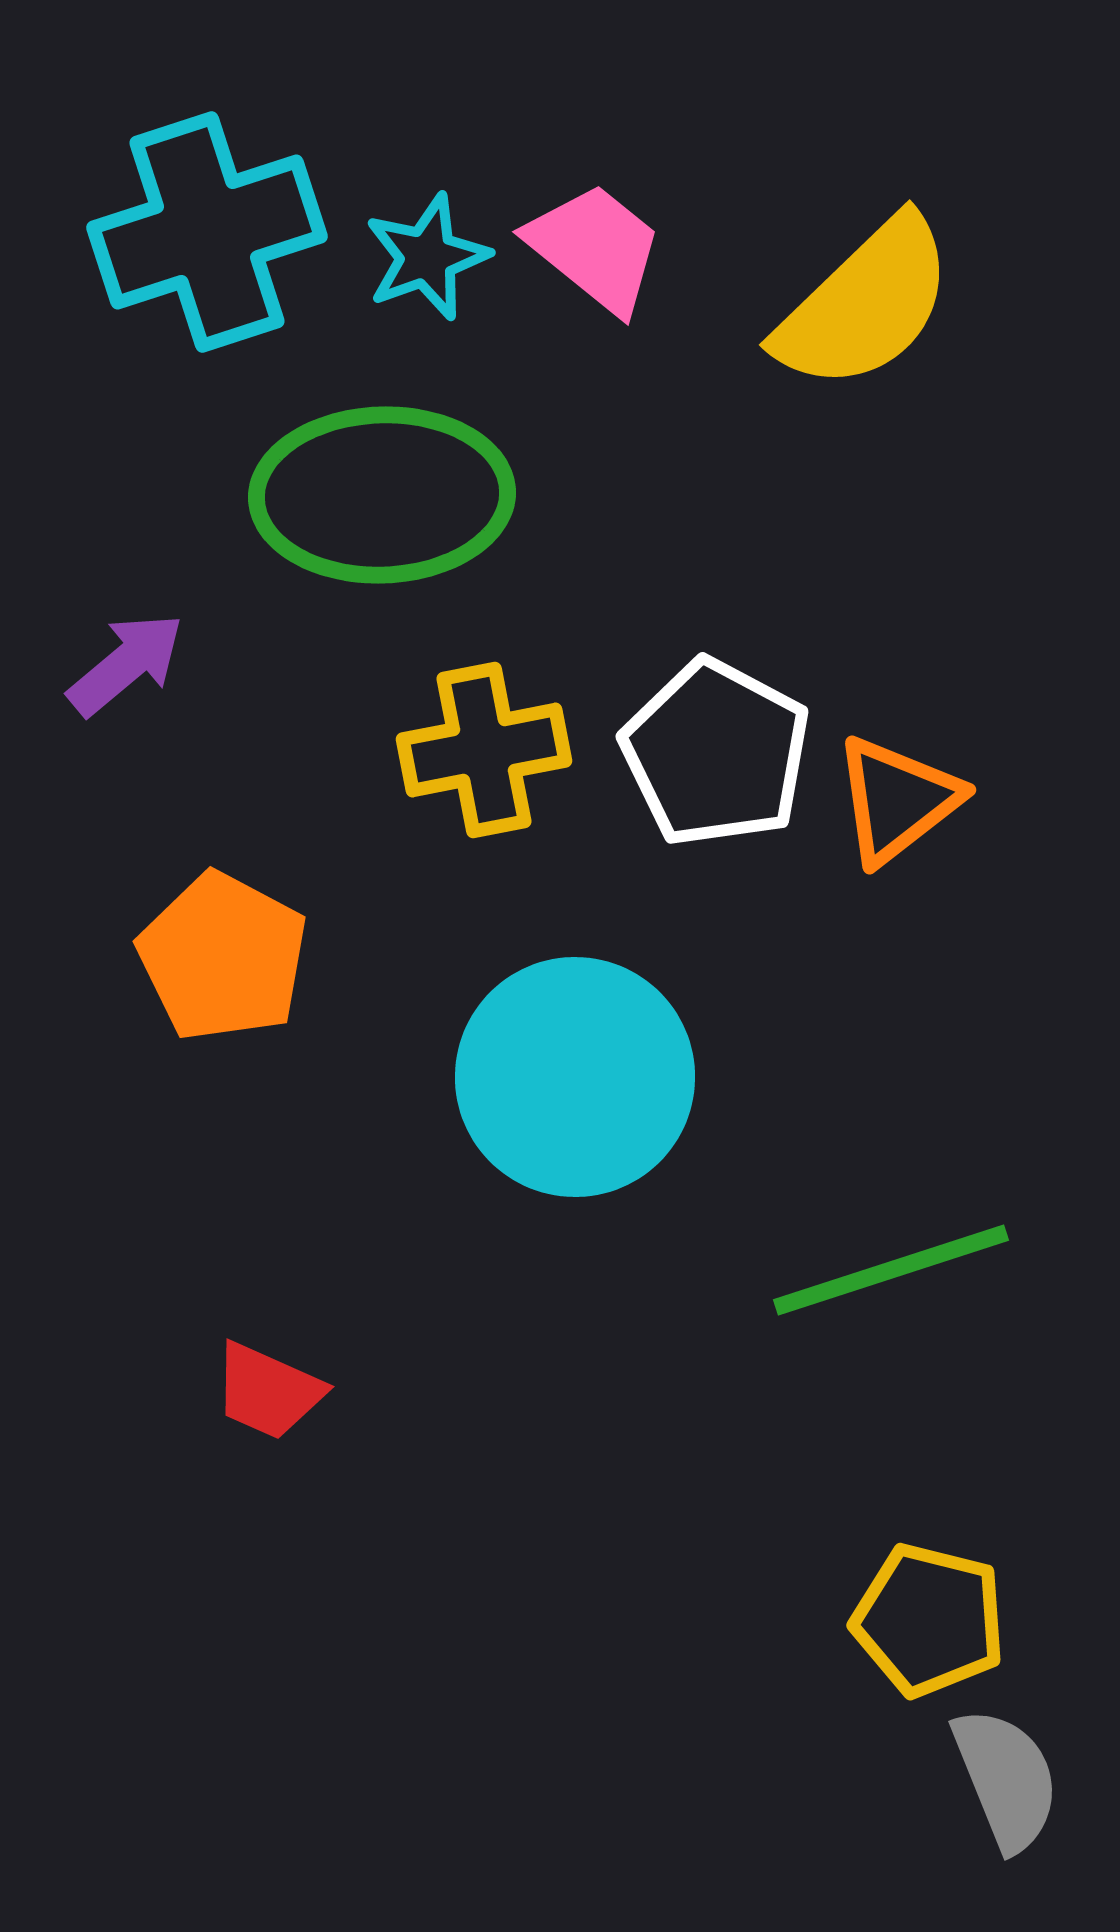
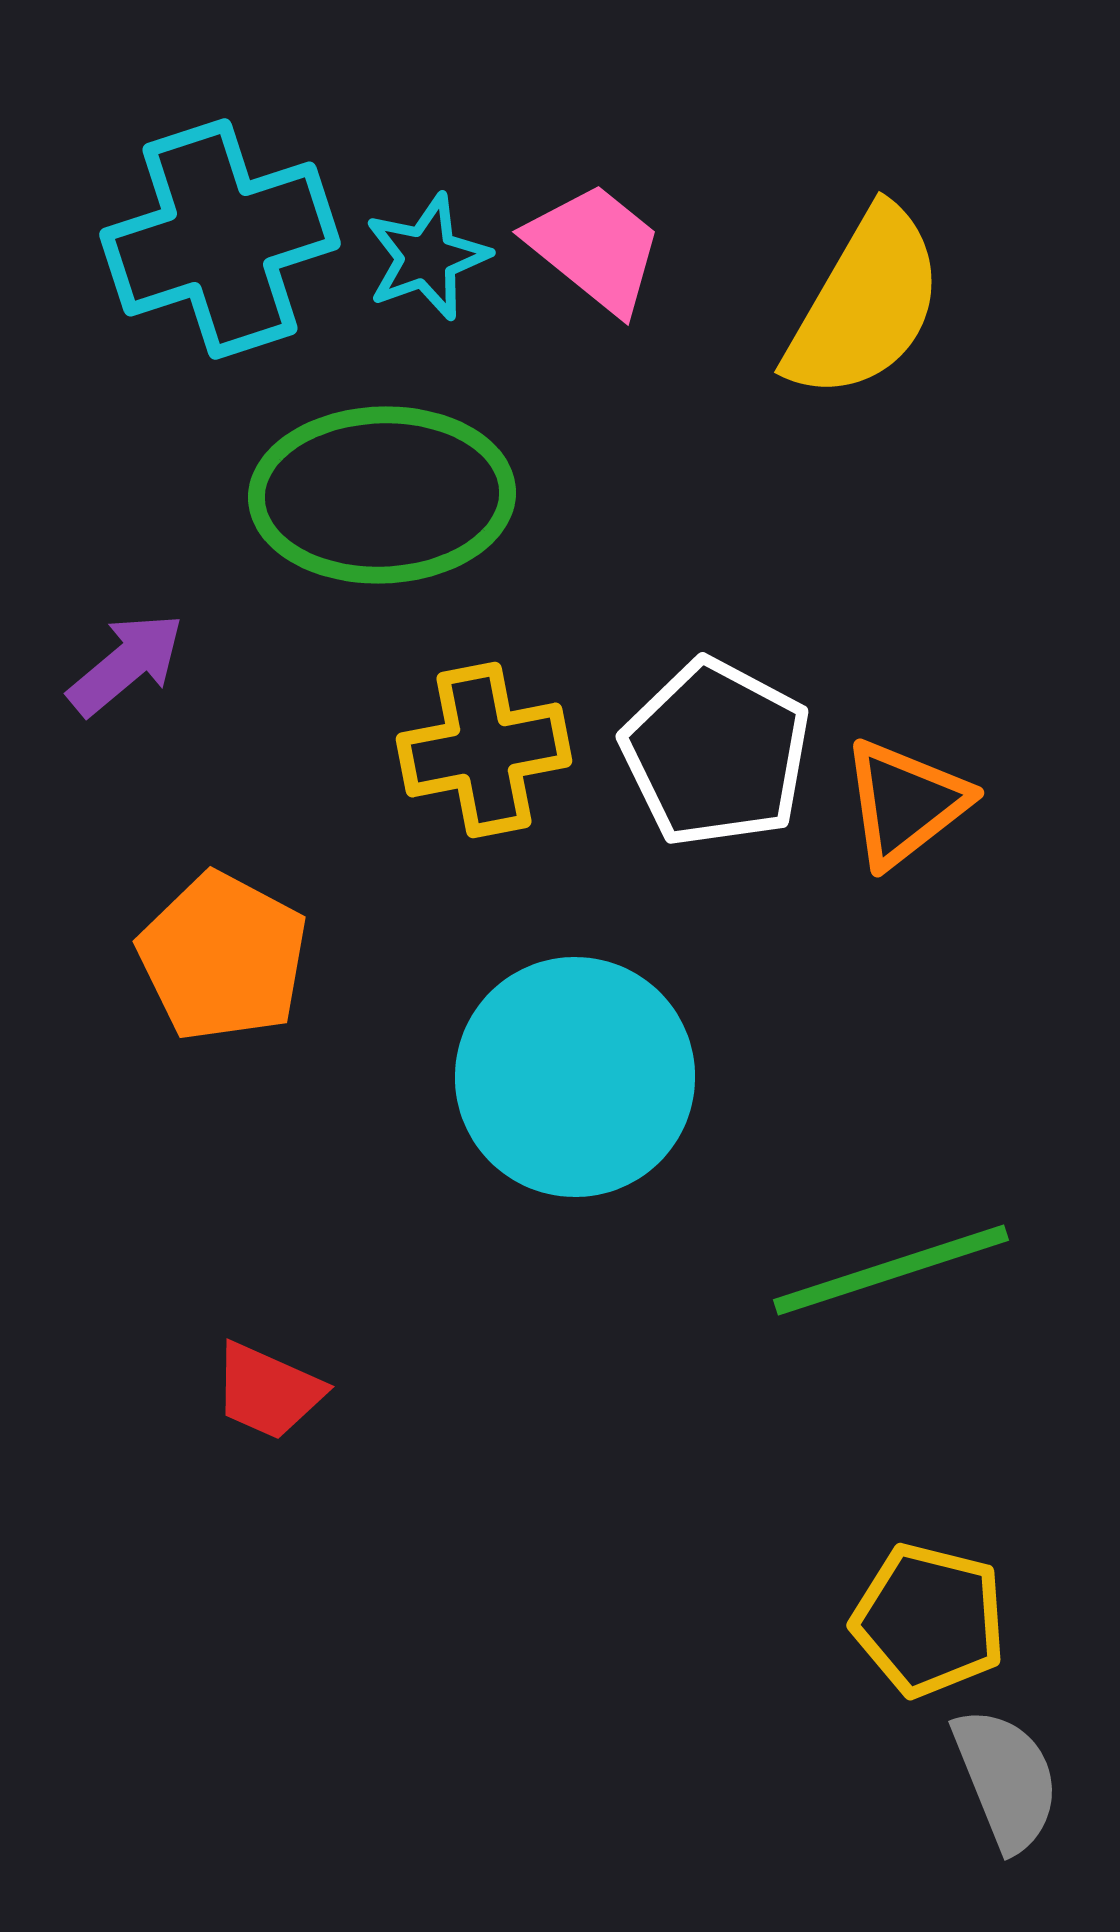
cyan cross: moved 13 px right, 7 px down
yellow semicircle: rotated 16 degrees counterclockwise
orange triangle: moved 8 px right, 3 px down
